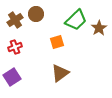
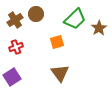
green trapezoid: moved 1 px left, 1 px up
red cross: moved 1 px right
brown triangle: rotated 30 degrees counterclockwise
